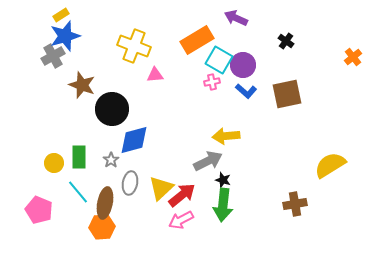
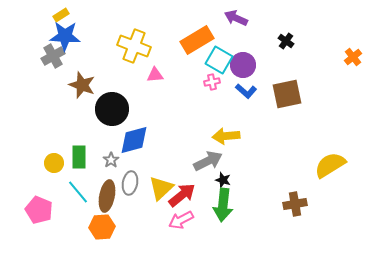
blue star: rotated 20 degrees clockwise
brown ellipse: moved 2 px right, 7 px up
